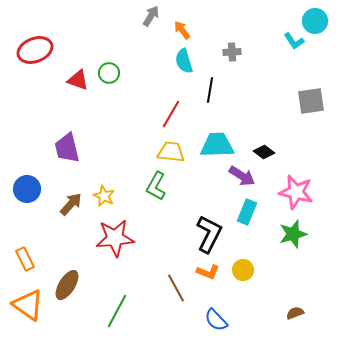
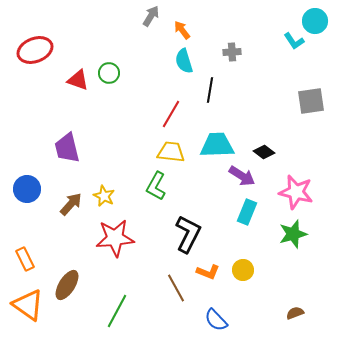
black L-shape: moved 21 px left
